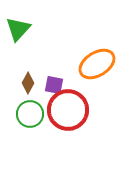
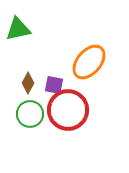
green triangle: rotated 36 degrees clockwise
orange ellipse: moved 8 px left, 2 px up; rotated 18 degrees counterclockwise
